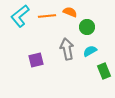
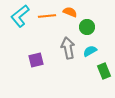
gray arrow: moved 1 px right, 1 px up
